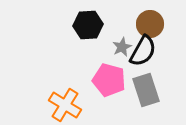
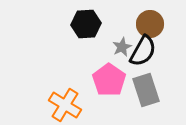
black hexagon: moved 2 px left, 1 px up
pink pentagon: rotated 20 degrees clockwise
